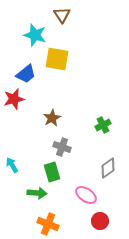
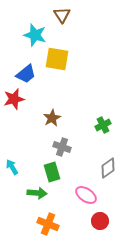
cyan arrow: moved 2 px down
